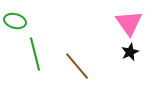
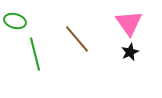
brown line: moved 27 px up
